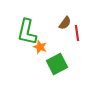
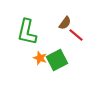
red line: moved 1 px left, 2 px down; rotated 42 degrees counterclockwise
orange star: moved 11 px down
green square: moved 4 px up
